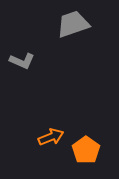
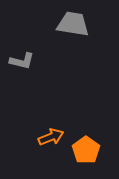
gray trapezoid: rotated 28 degrees clockwise
gray L-shape: rotated 10 degrees counterclockwise
